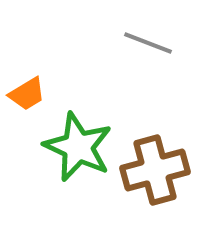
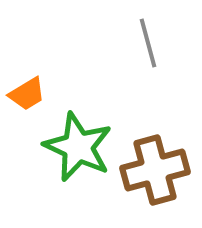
gray line: rotated 54 degrees clockwise
